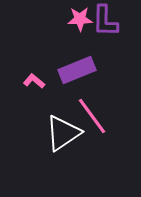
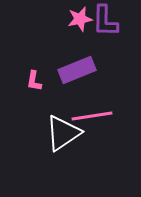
pink star: rotated 10 degrees counterclockwise
pink L-shape: rotated 120 degrees counterclockwise
pink line: rotated 63 degrees counterclockwise
